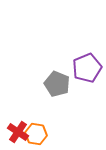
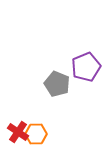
purple pentagon: moved 1 px left, 1 px up
orange hexagon: rotated 10 degrees counterclockwise
